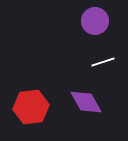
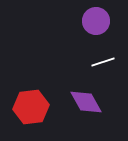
purple circle: moved 1 px right
